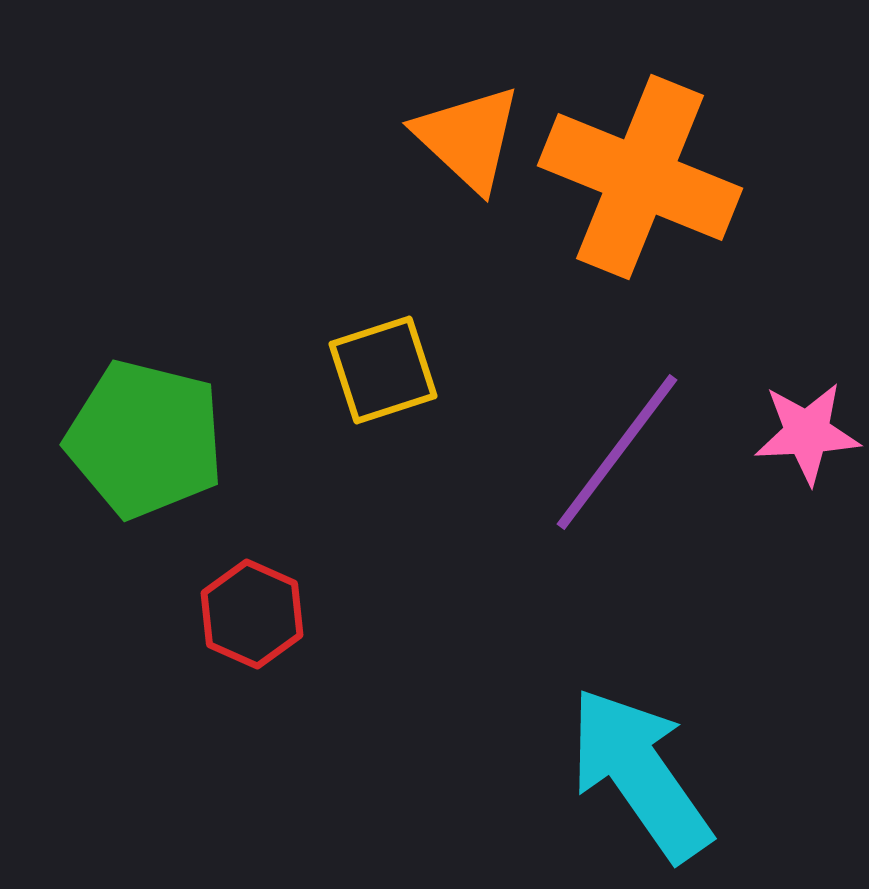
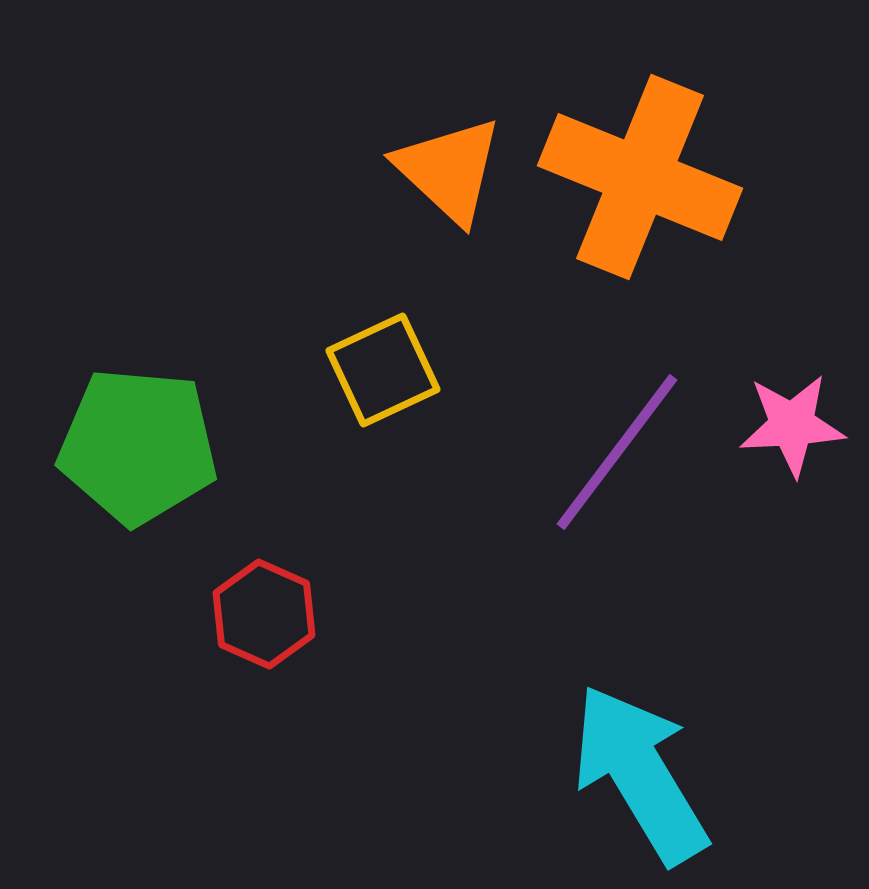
orange triangle: moved 19 px left, 32 px down
yellow square: rotated 7 degrees counterclockwise
pink star: moved 15 px left, 8 px up
green pentagon: moved 7 px left, 7 px down; rotated 9 degrees counterclockwise
red hexagon: moved 12 px right
cyan arrow: rotated 4 degrees clockwise
